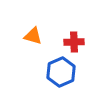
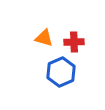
orange triangle: moved 11 px right, 2 px down
